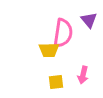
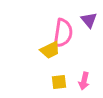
yellow trapezoid: moved 1 px right; rotated 25 degrees counterclockwise
pink arrow: moved 1 px right, 6 px down
yellow square: moved 3 px right
